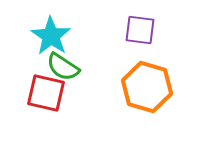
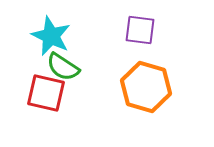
cyan star: rotated 9 degrees counterclockwise
orange hexagon: moved 1 px left
